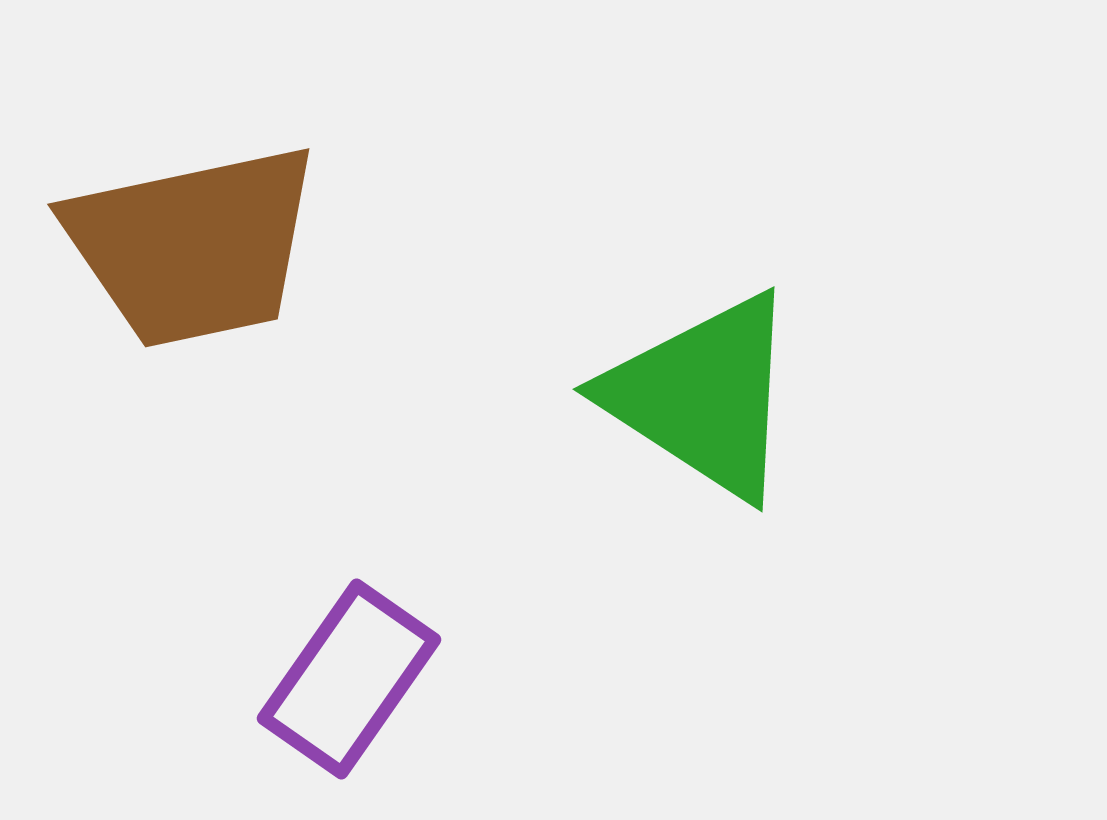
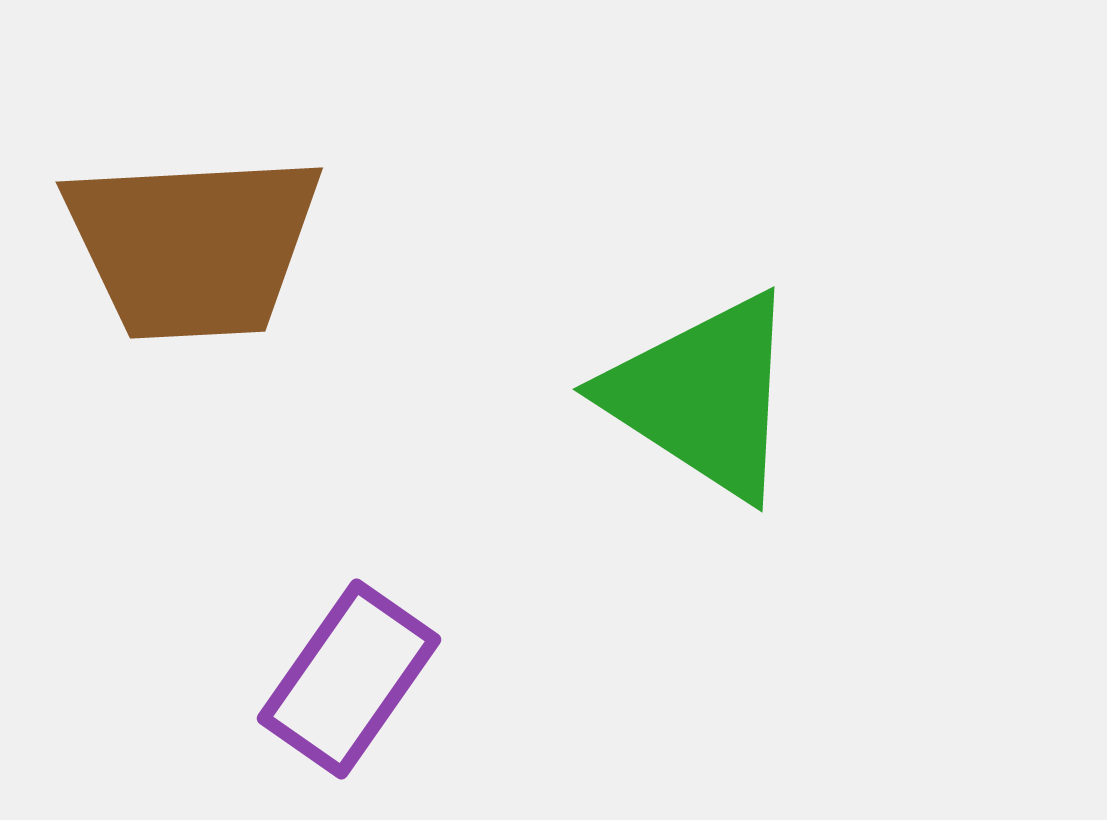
brown trapezoid: rotated 9 degrees clockwise
